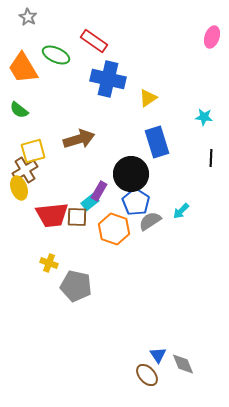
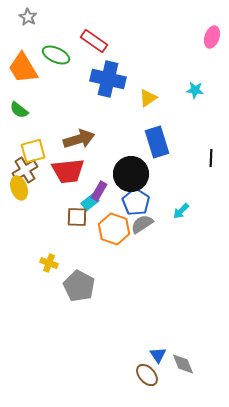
cyan star: moved 9 px left, 27 px up
red trapezoid: moved 16 px right, 44 px up
gray semicircle: moved 8 px left, 3 px down
gray pentagon: moved 3 px right; rotated 16 degrees clockwise
